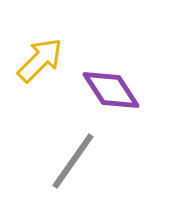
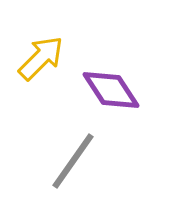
yellow arrow: moved 1 px right, 2 px up
